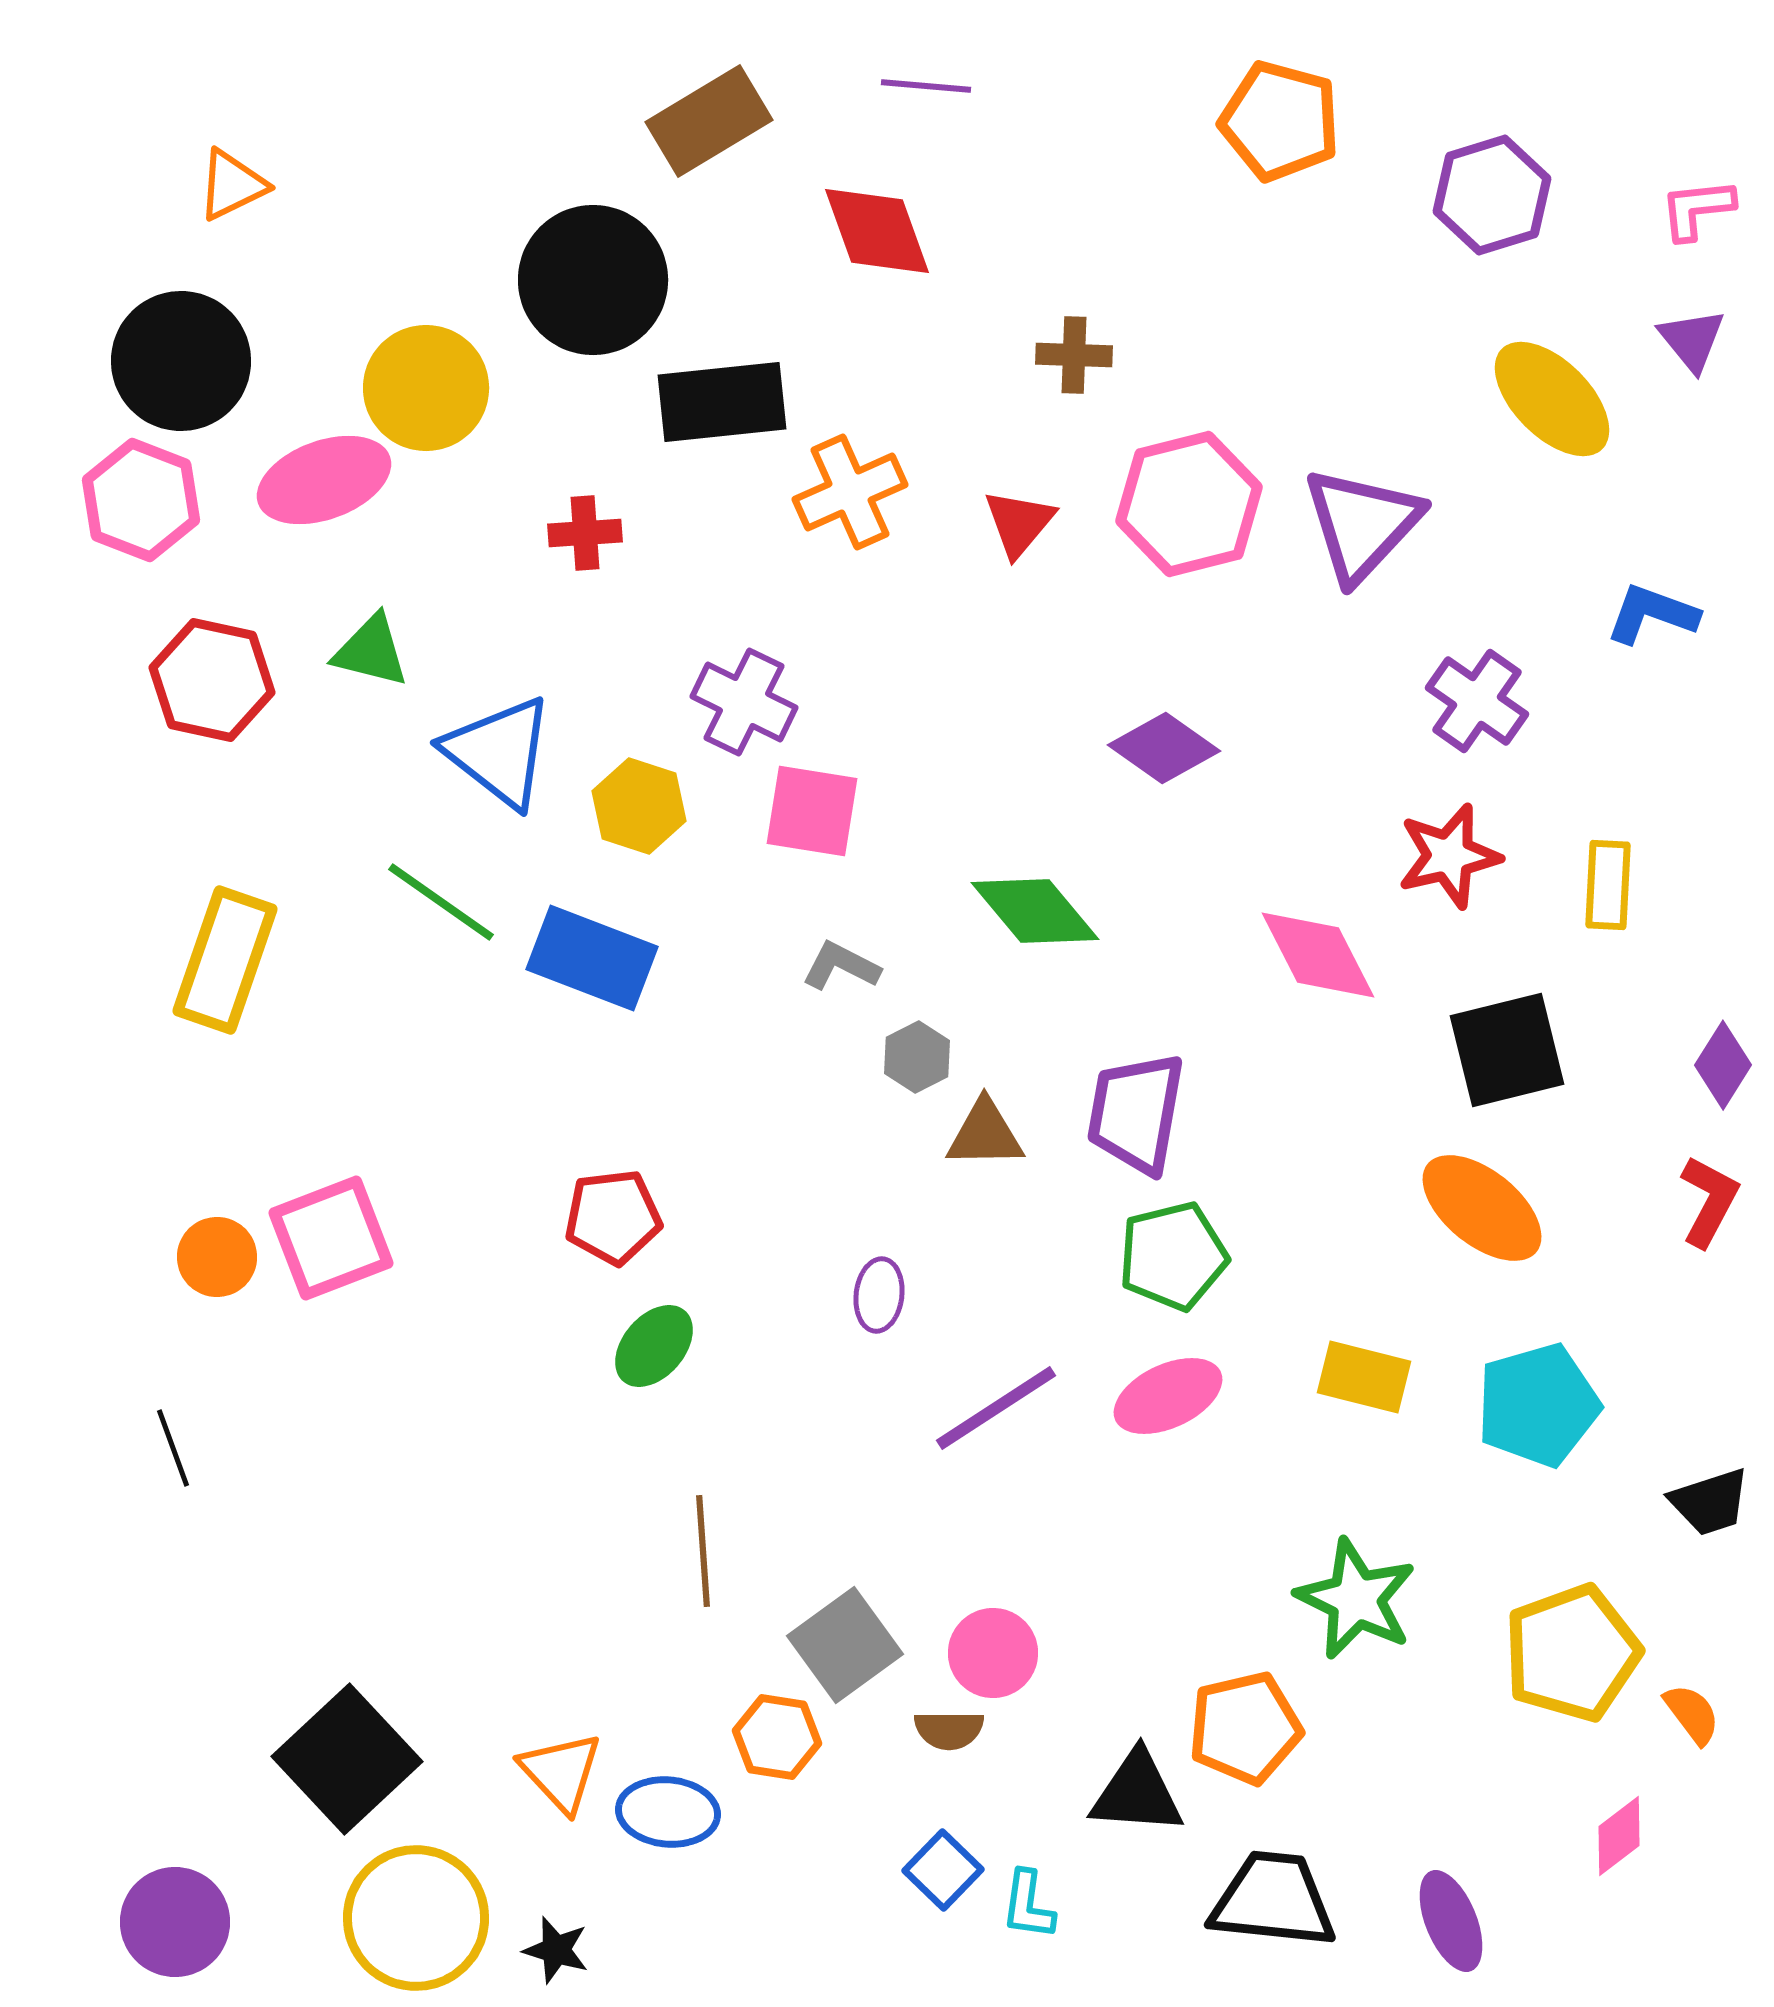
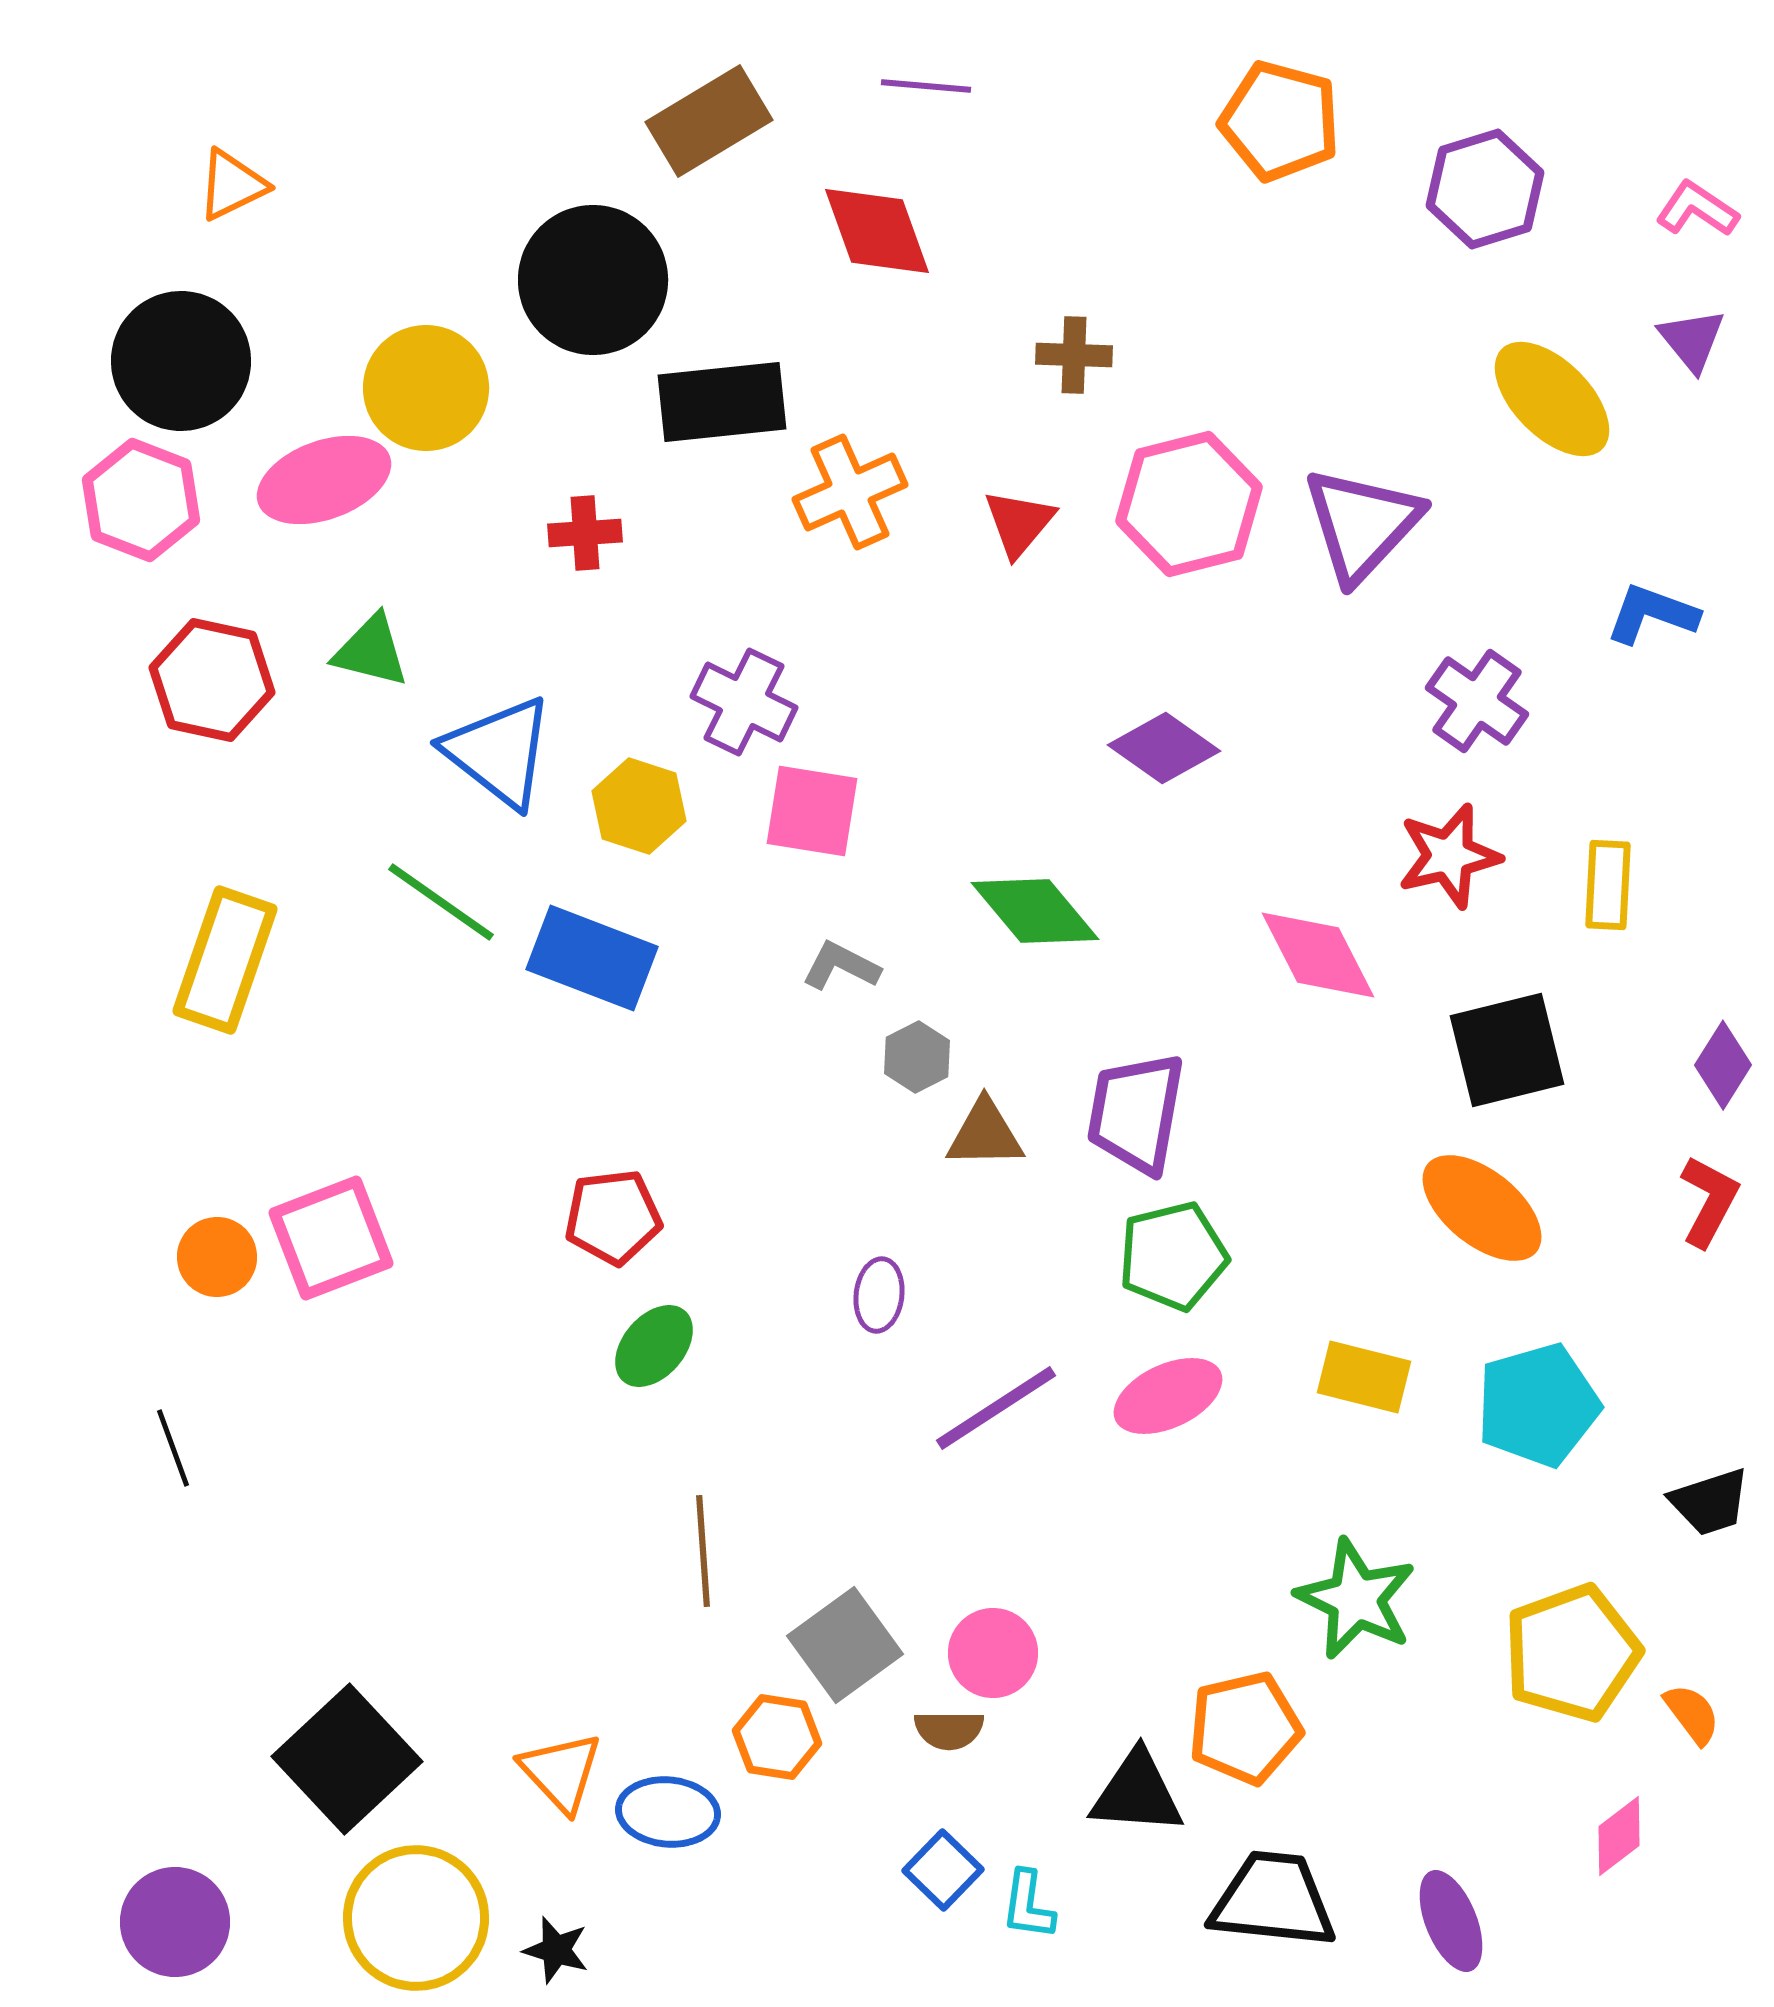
purple hexagon at (1492, 195): moved 7 px left, 6 px up
pink L-shape at (1697, 209): rotated 40 degrees clockwise
